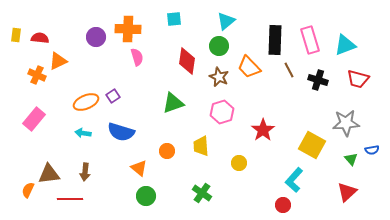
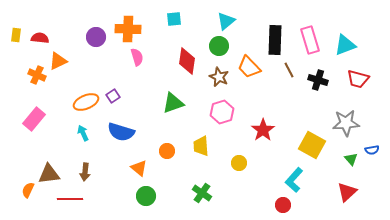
cyan arrow at (83, 133): rotated 56 degrees clockwise
